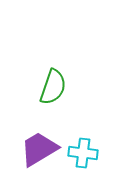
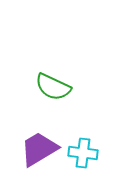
green semicircle: rotated 96 degrees clockwise
